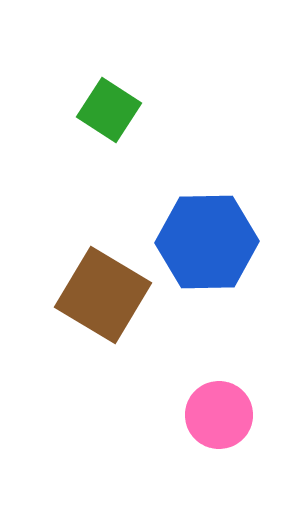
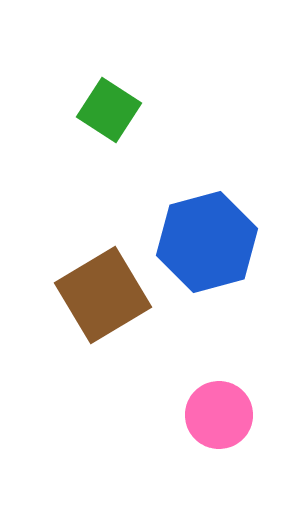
blue hexagon: rotated 14 degrees counterclockwise
brown square: rotated 28 degrees clockwise
